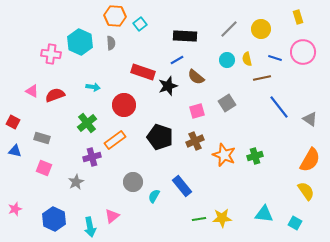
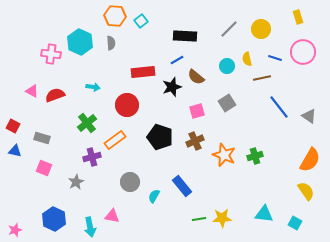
cyan square at (140, 24): moved 1 px right, 3 px up
cyan circle at (227, 60): moved 6 px down
red rectangle at (143, 72): rotated 25 degrees counterclockwise
black star at (168, 86): moved 4 px right, 1 px down
red circle at (124, 105): moved 3 px right
gray triangle at (310, 119): moved 1 px left, 3 px up
red square at (13, 122): moved 4 px down
gray circle at (133, 182): moved 3 px left
pink star at (15, 209): moved 21 px down
pink triangle at (112, 216): rotated 49 degrees clockwise
